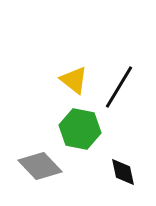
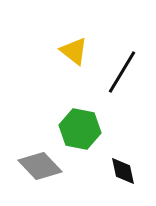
yellow triangle: moved 29 px up
black line: moved 3 px right, 15 px up
black diamond: moved 1 px up
